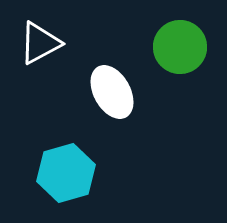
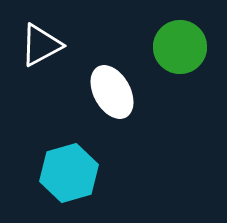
white triangle: moved 1 px right, 2 px down
cyan hexagon: moved 3 px right
